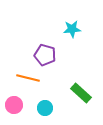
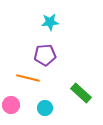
cyan star: moved 22 px left, 7 px up
purple pentagon: rotated 20 degrees counterclockwise
pink circle: moved 3 px left
